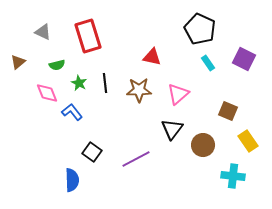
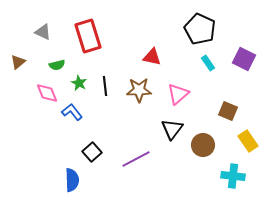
black line: moved 3 px down
black square: rotated 12 degrees clockwise
